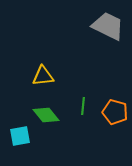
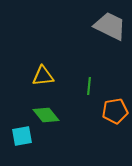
gray trapezoid: moved 2 px right
green line: moved 6 px right, 20 px up
orange pentagon: moved 1 px up; rotated 25 degrees counterclockwise
cyan square: moved 2 px right
